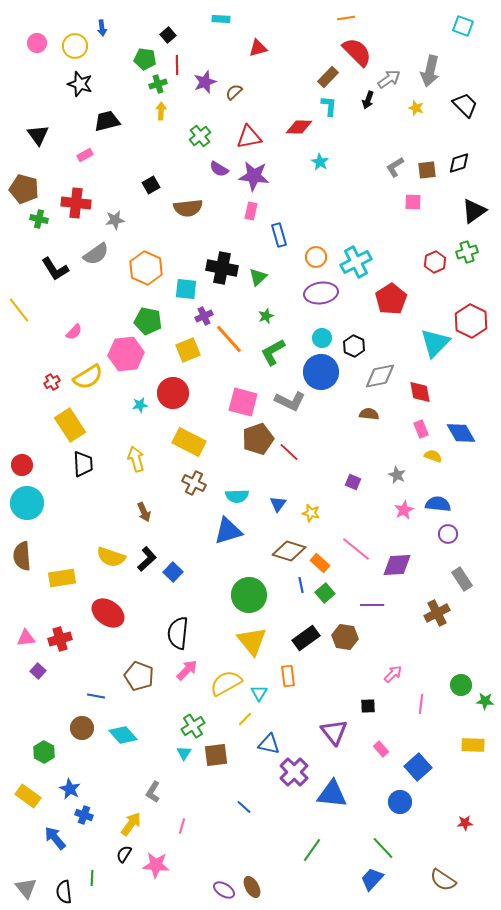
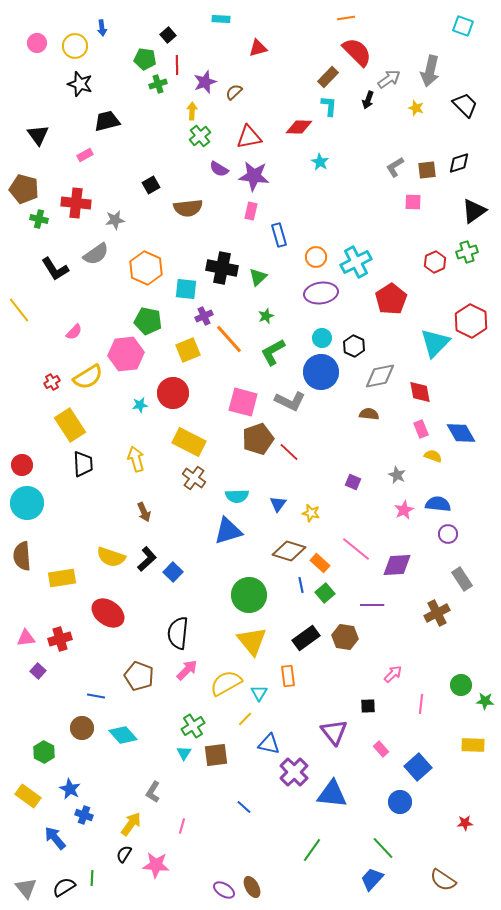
yellow arrow at (161, 111): moved 31 px right
brown cross at (194, 483): moved 5 px up; rotated 10 degrees clockwise
black semicircle at (64, 892): moved 5 px up; rotated 65 degrees clockwise
